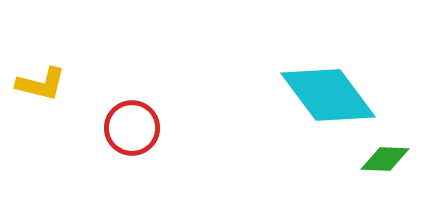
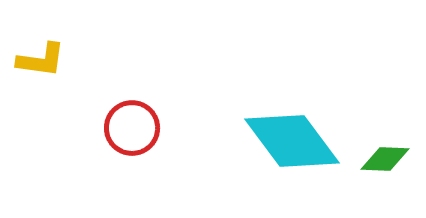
yellow L-shape: moved 24 px up; rotated 6 degrees counterclockwise
cyan diamond: moved 36 px left, 46 px down
